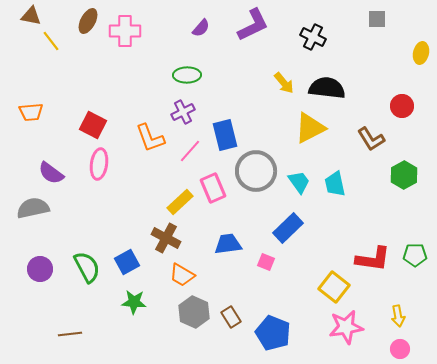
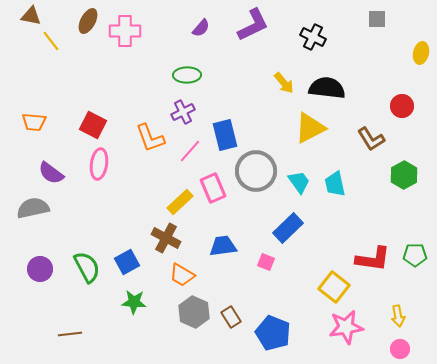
orange trapezoid at (31, 112): moved 3 px right, 10 px down; rotated 10 degrees clockwise
blue trapezoid at (228, 244): moved 5 px left, 2 px down
